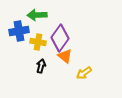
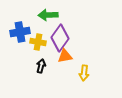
green arrow: moved 11 px right
blue cross: moved 1 px right, 1 px down
orange triangle: rotated 49 degrees counterclockwise
yellow arrow: rotated 49 degrees counterclockwise
